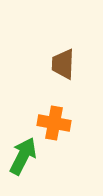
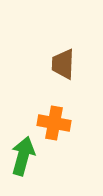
green arrow: rotated 12 degrees counterclockwise
